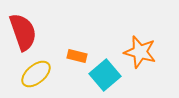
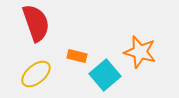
red semicircle: moved 13 px right, 9 px up
